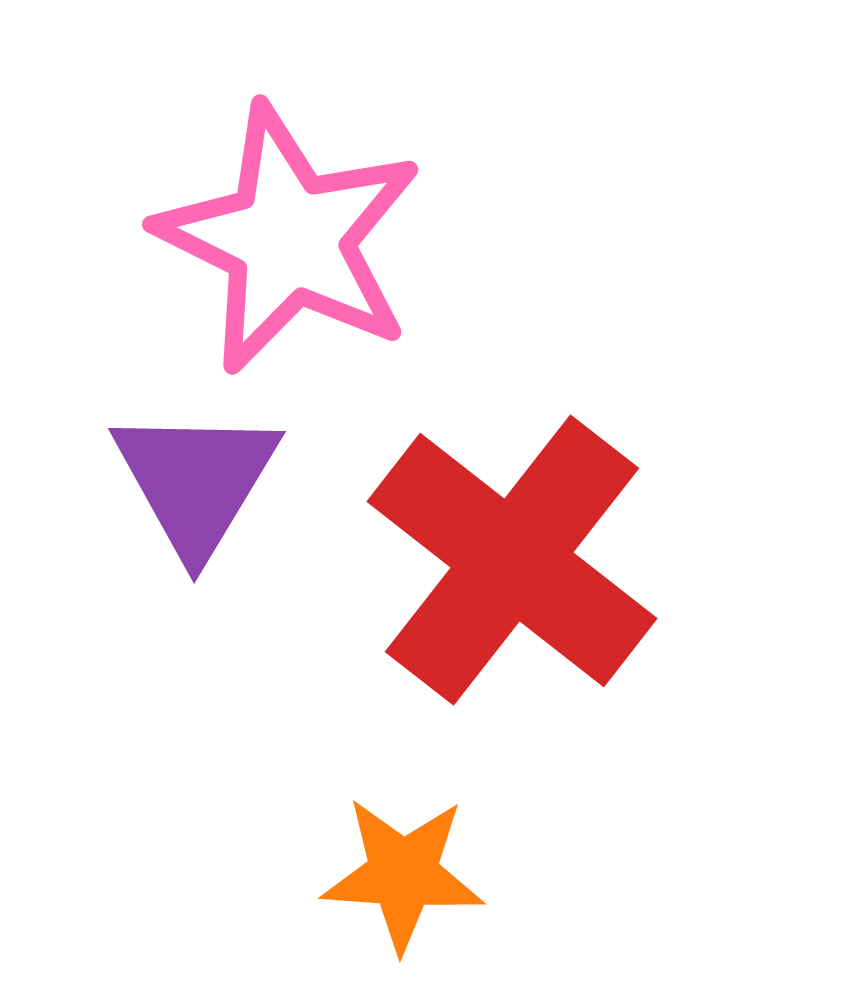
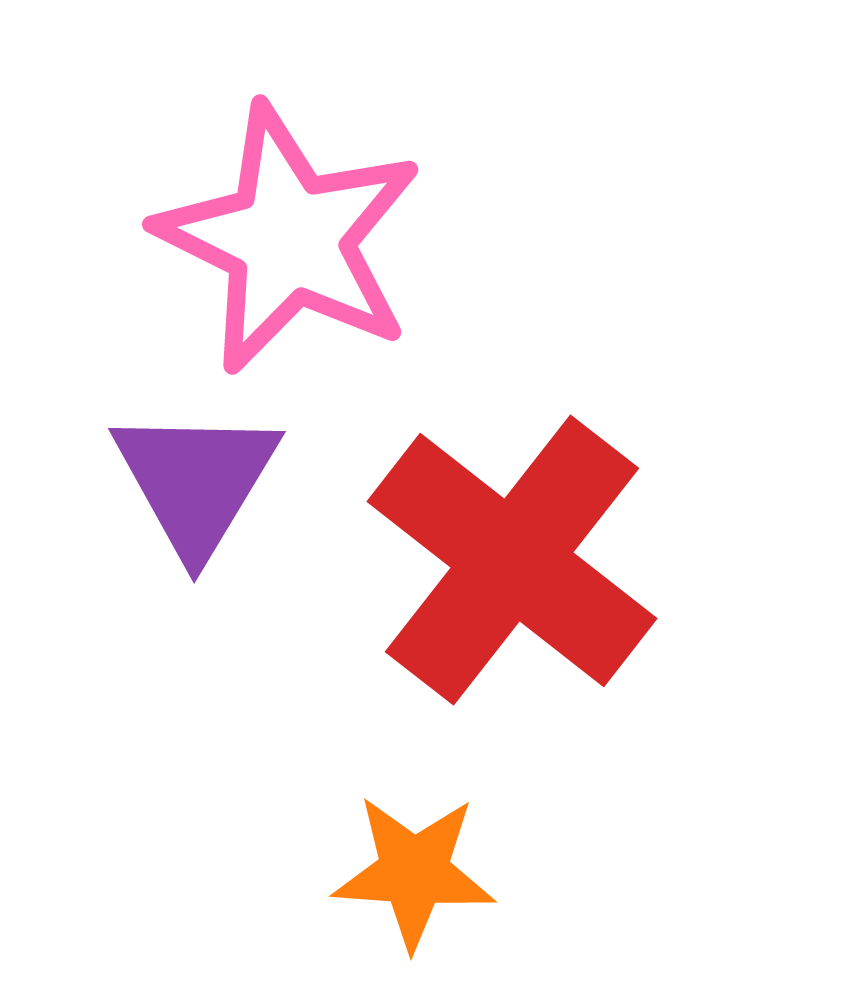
orange star: moved 11 px right, 2 px up
